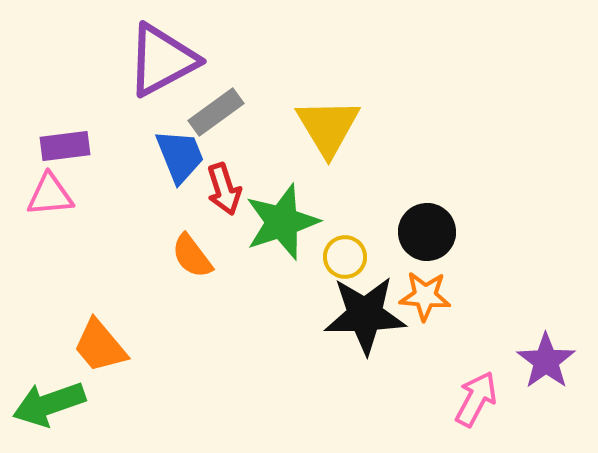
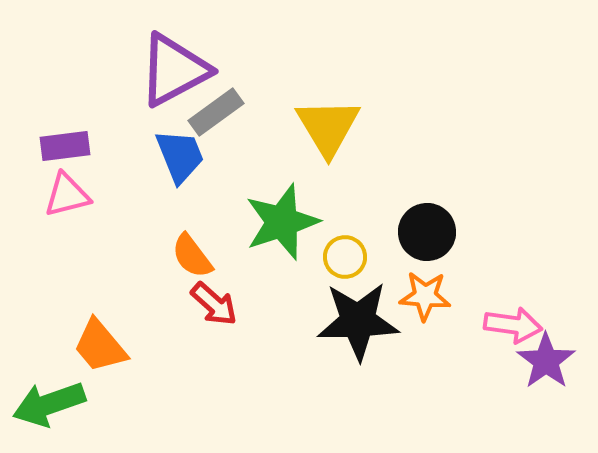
purple triangle: moved 12 px right, 10 px down
red arrow: moved 10 px left, 115 px down; rotated 30 degrees counterclockwise
pink triangle: moved 17 px right; rotated 9 degrees counterclockwise
black star: moved 7 px left, 6 px down
pink arrow: moved 37 px right, 74 px up; rotated 70 degrees clockwise
